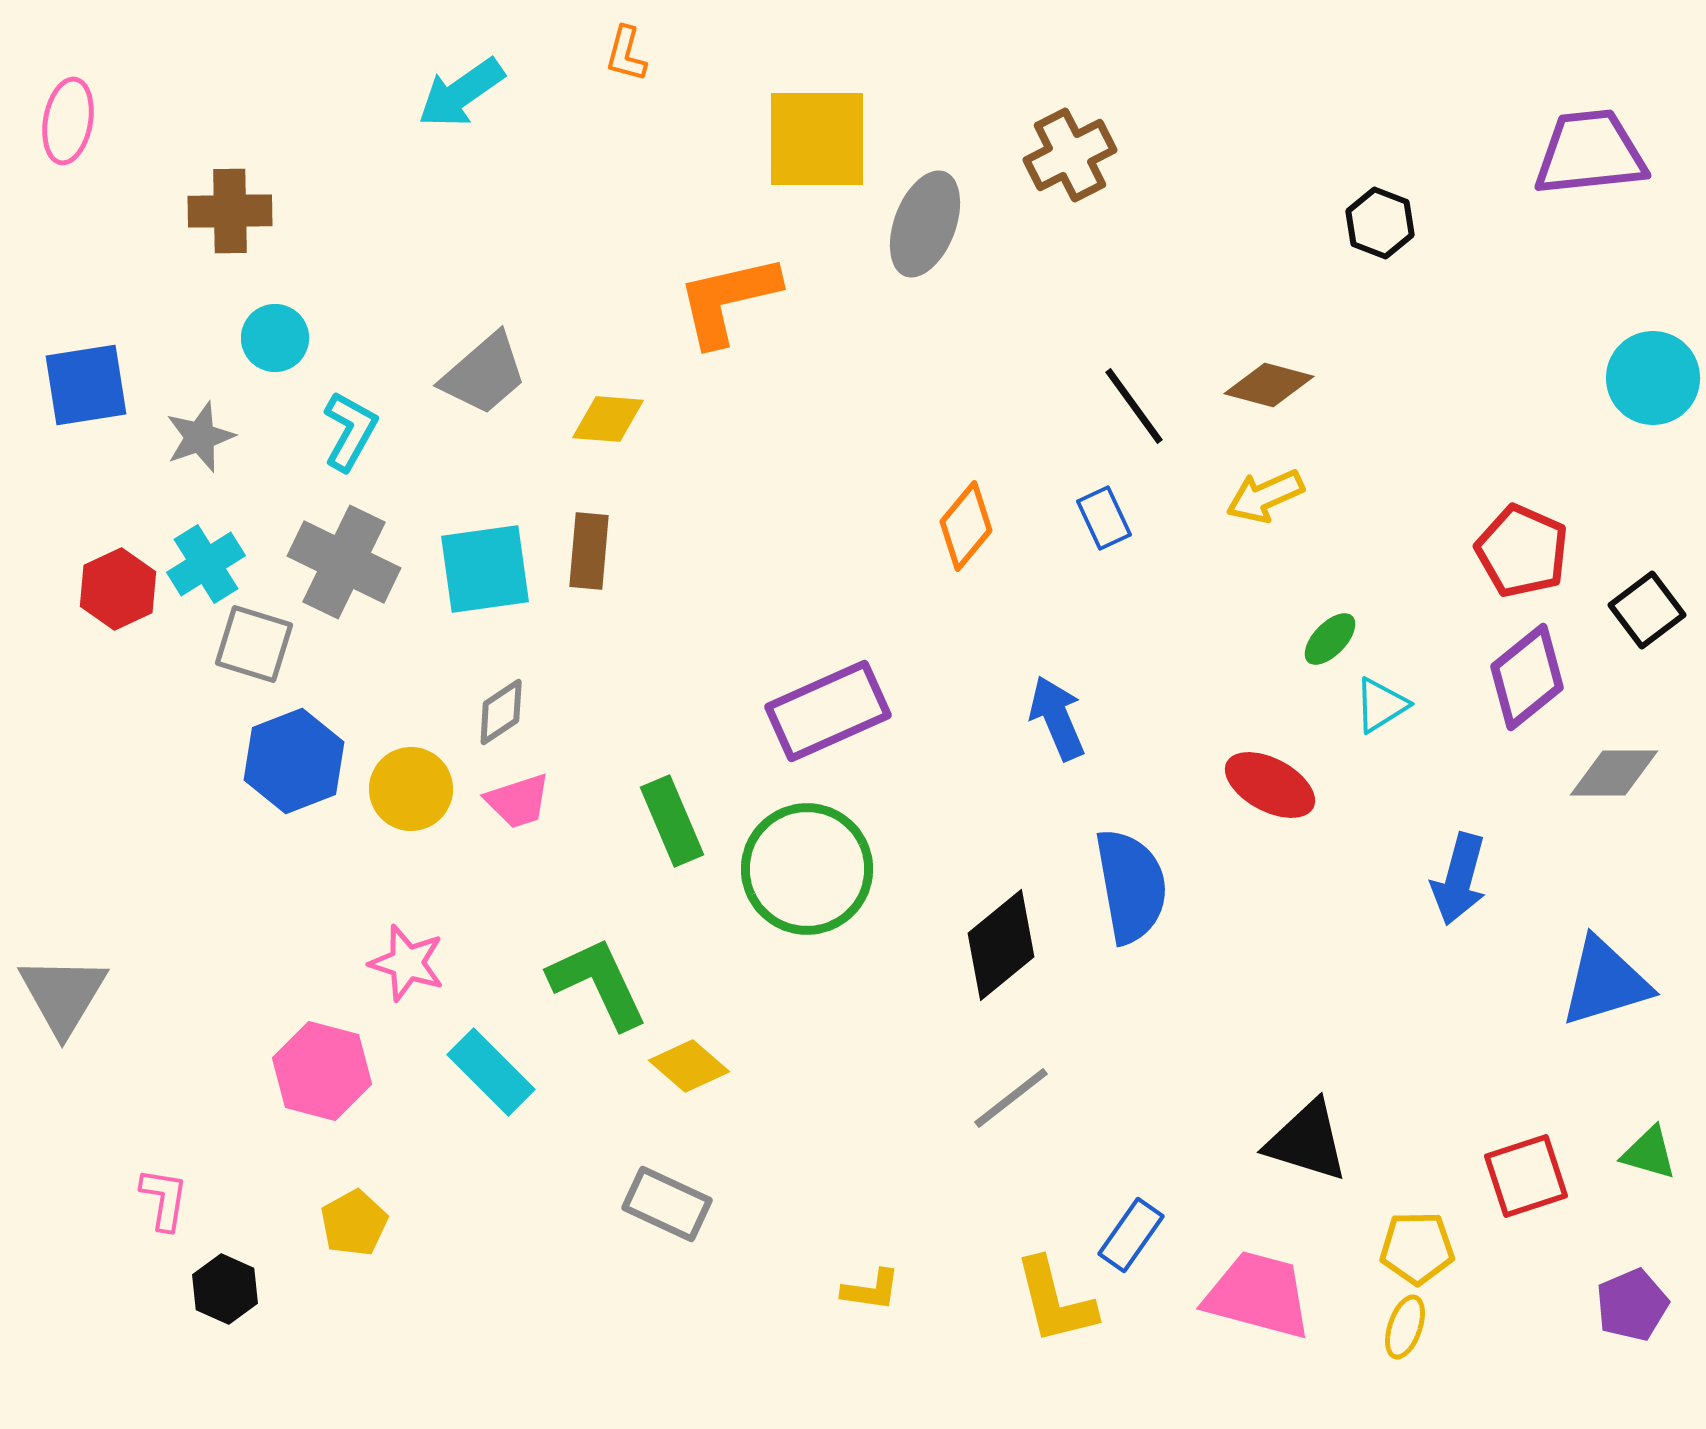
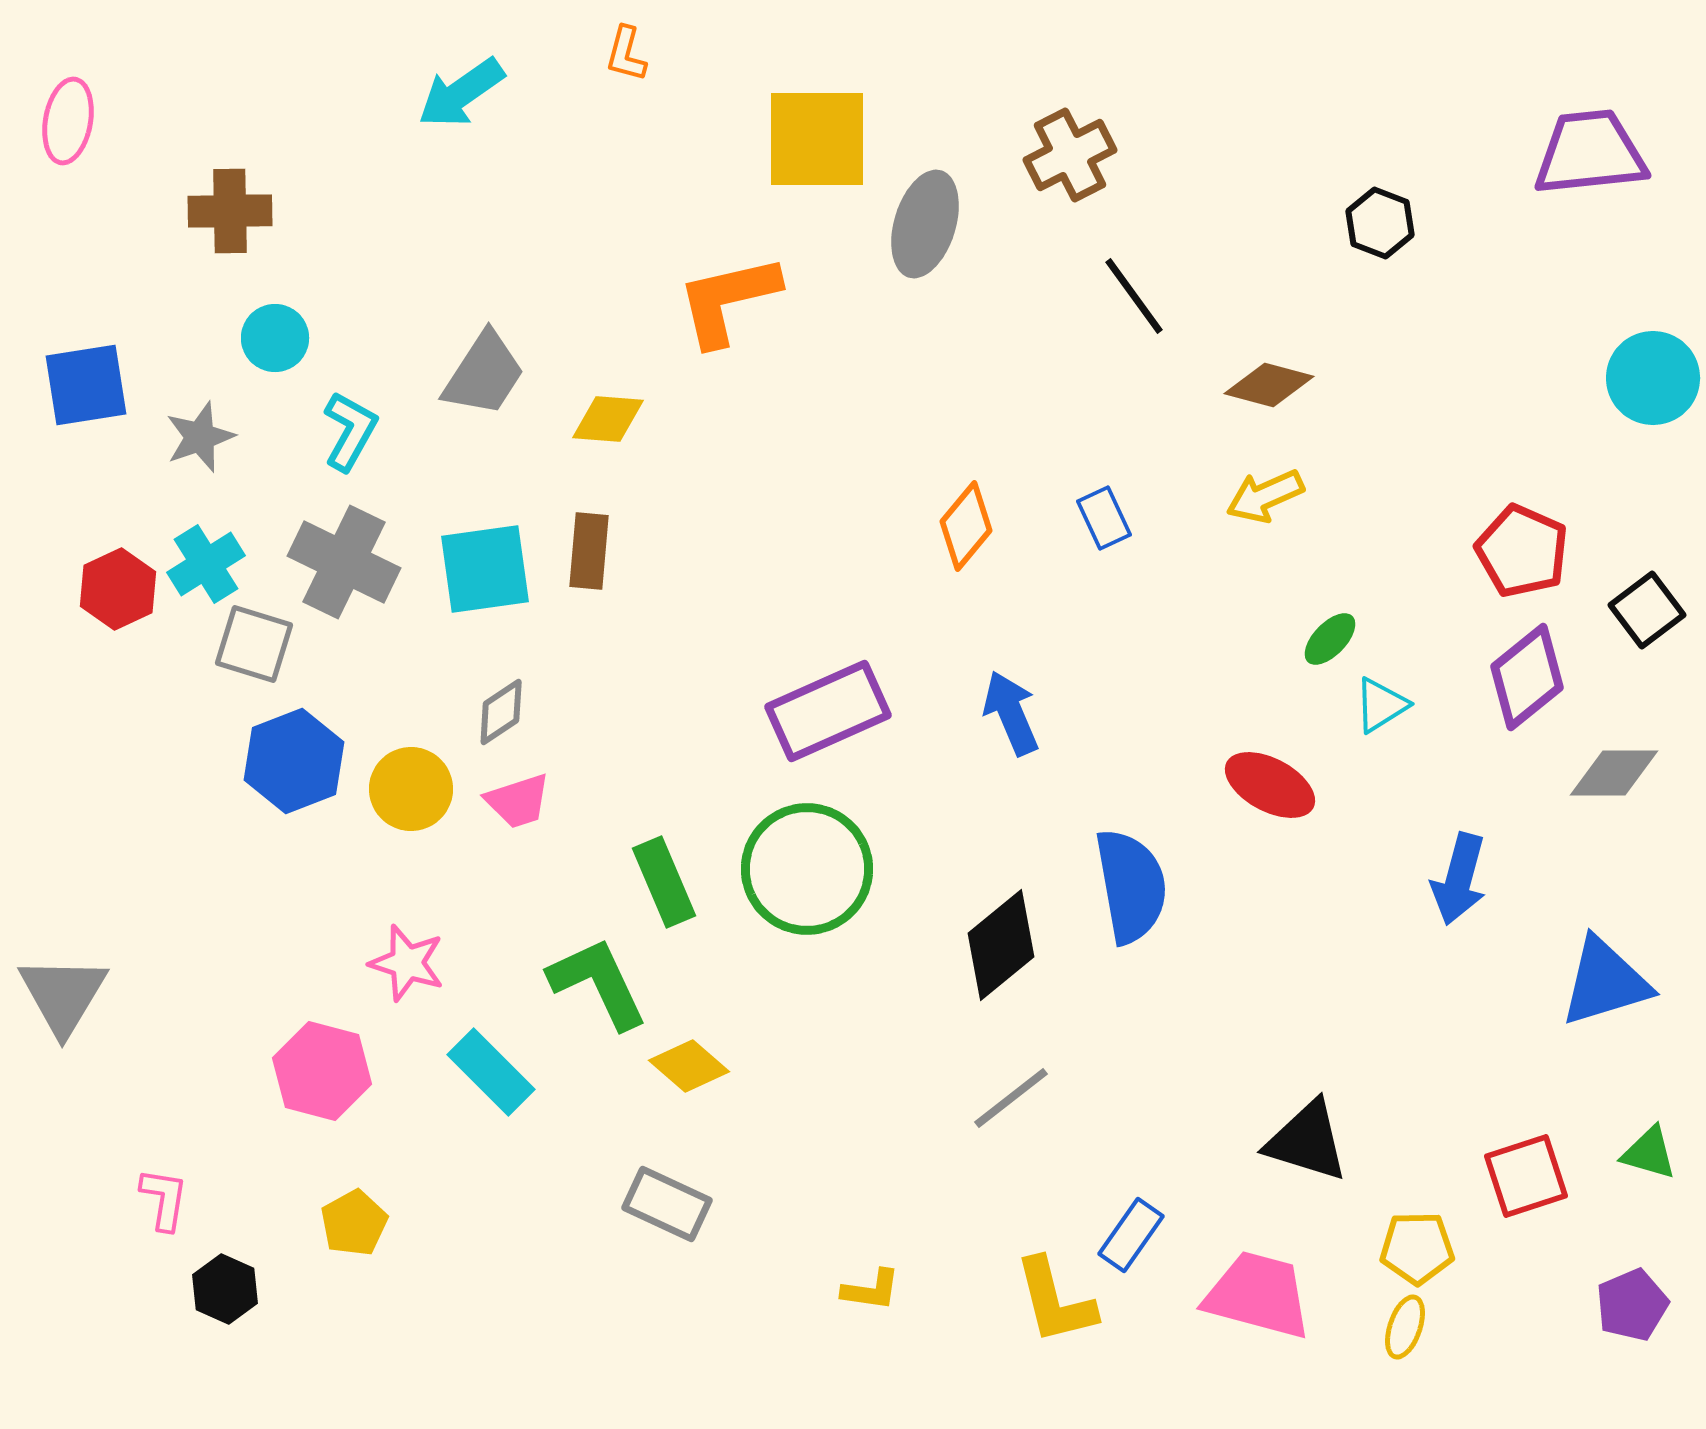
gray ellipse at (925, 224): rotated 4 degrees counterclockwise
gray trapezoid at (484, 374): rotated 16 degrees counterclockwise
black line at (1134, 406): moved 110 px up
blue arrow at (1057, 718): moved 46 px left, 5 px up
green rectangle at (672, 821): moved 8 px left, 61 px down
